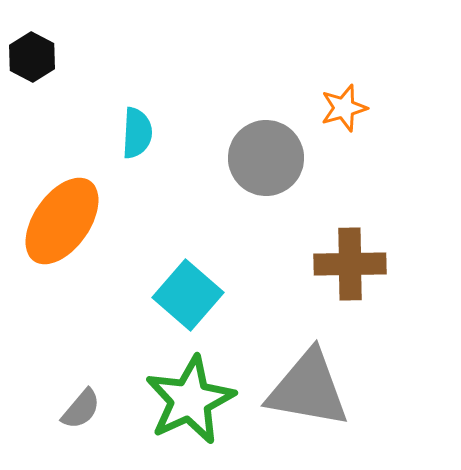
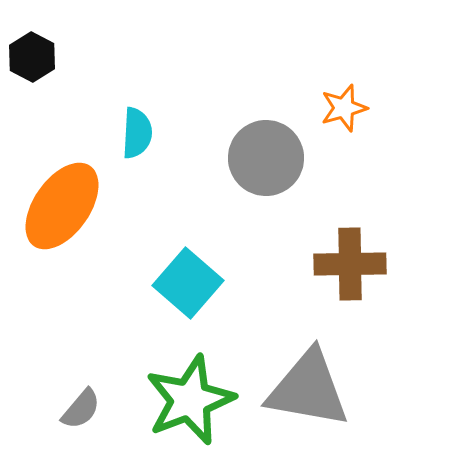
orange ellipse: moved 15 px up
cyan square: moved 12 px up
green star: rotated 4 degrees clockwise
